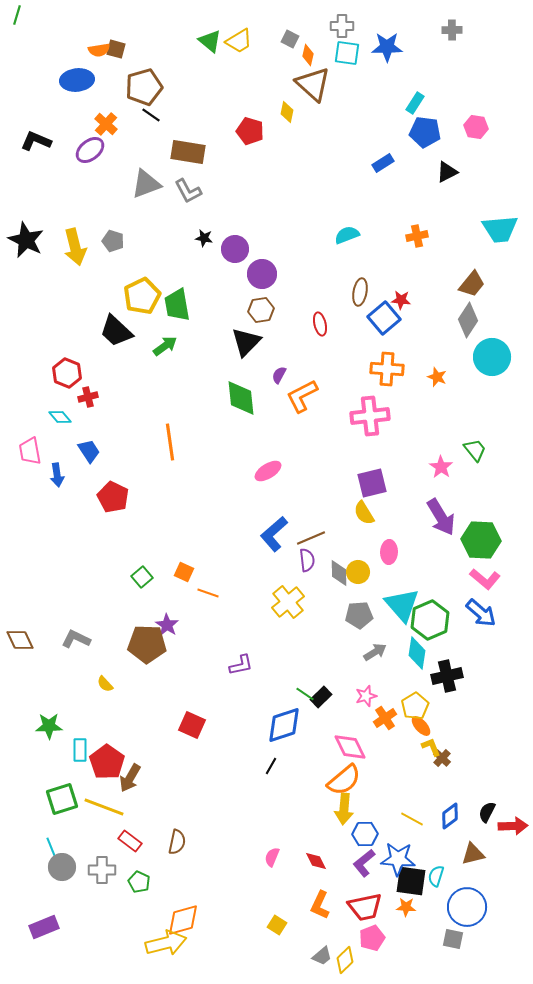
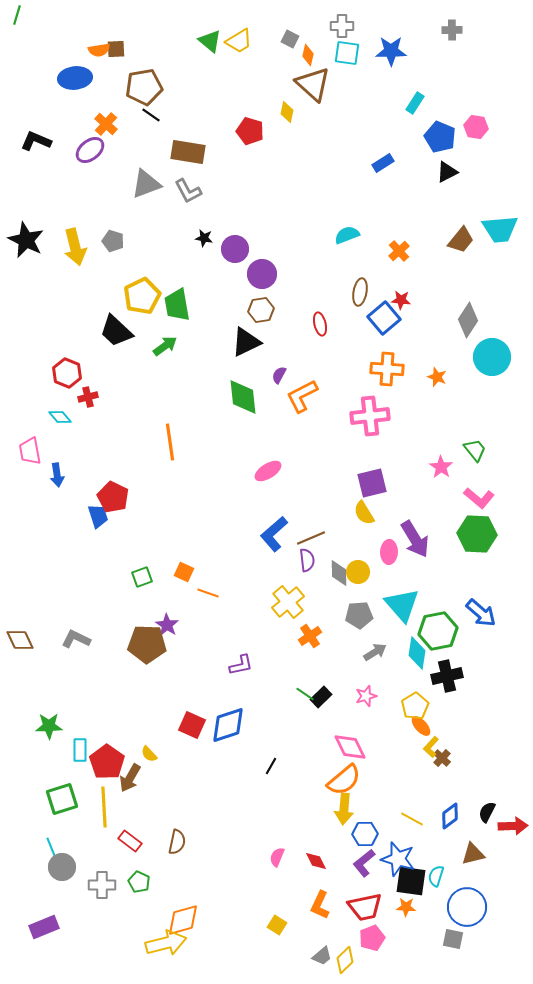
blue star at (387, 47): moved 4 px right, 4 px down
brown square at (116, 49): rotated 18 degrees counterclockwise
blue ellipse at (77, 80): moved 2 px left, 2 px up
brown pentagon at (144, 87): rotated 6 degrees clockwise
blue pentagon at (425, 132): moved 15 px right, 5 px down; rotated 16 degrees clockwise
orange cross at (417, 236): moved 18 px left, 15 px down; rotated 30 degrees counterclockwise
brown trapezoid at (472, 284): moved 11 px left, 44 px up
black triangle at (246, 342): rotated 20 degrees clockwise
green diamond at (241, 398): moved 2 px right, 1 px up
blue trapezoid at (89, 451): moved 9 px right, 65 px down; rotated 15 degrees clockwise
purple arrow at (441, 517): moved 26 px left, 22 px down
green hexagon at (481, 540): moved 4 px left, 6 px up
green square at (142, 577): rotated 20 degrees clockwise
pink L-shape at (485, 579): moved 6 px left, 81 px up
green hexagon at (430, 620): moved 8 px right, 11 px down; rotated 12 degrees clockwise
yellow semicircle at (105, 684): moved 44 px right, 70 px down
orange cross at (385, 718): moved 75 px left, 82 px up
blue diamond at (284, 725): moved 56 px left
yellow L-shape at (431, 747): rotated 115 degrees counterclockwise
yellow line at (104, 807): rotated 66 degrees clockwise
pink semicircle at (272, 857): moved 5 px right
blue star at (398, 859): rotated 12 degrees clockwise
gray cross at (102, 870): moved 15 px down
